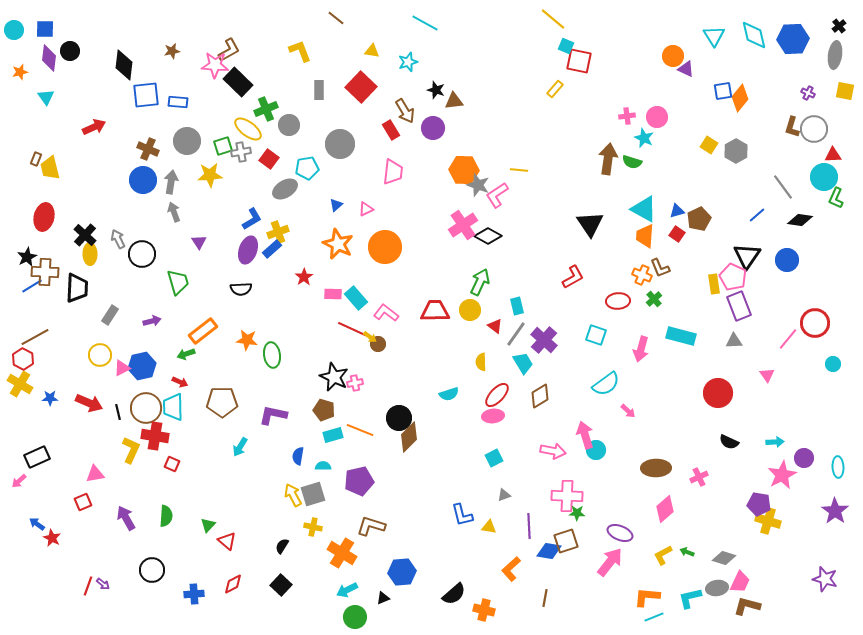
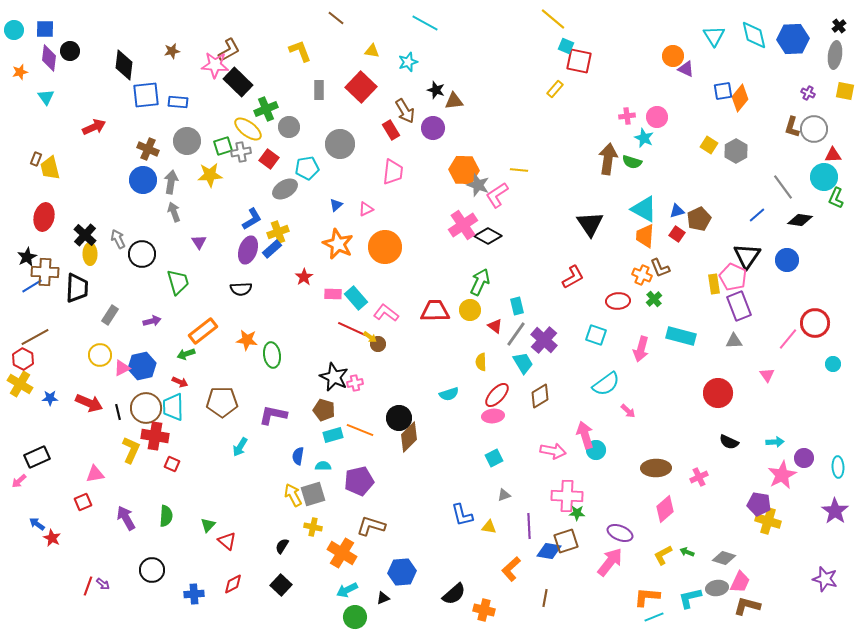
gray circle at (289, 125): moved 2 px down
